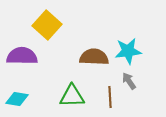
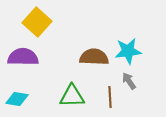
yellow square: moved 10 px left, 3 px up
purple semicircle: moved 1 px right, 1 px down
